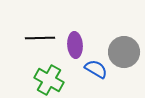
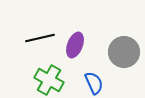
black line: rotated 12 degrees counterclockwise
purple ellipse: rotated 25 degrees clockwise
blue semicircle: moved 2 px left, 14 px down; rotated 35 degrees clockwise
